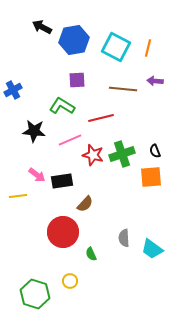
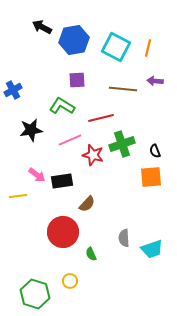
black star: moved 3 px left, 1 px up; rotated 15 degrees counterclockwise
green cross: moved 10 px up
brown semicircle: moved 2 px right
cyan trapezoid: rotated 55 degrees counterclockwise
